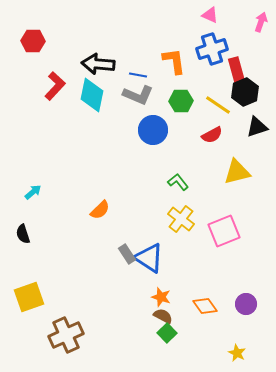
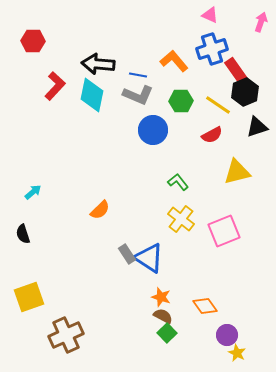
orange L-shape: rotated 32 degrees counterclockwise
red rectangle: rotated 20 degrees counterclockwise
purple circle: moved 19 px left, 31 px down
